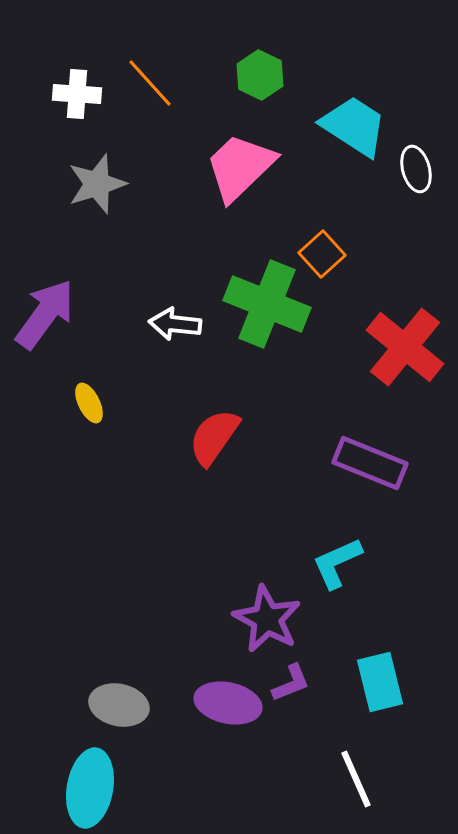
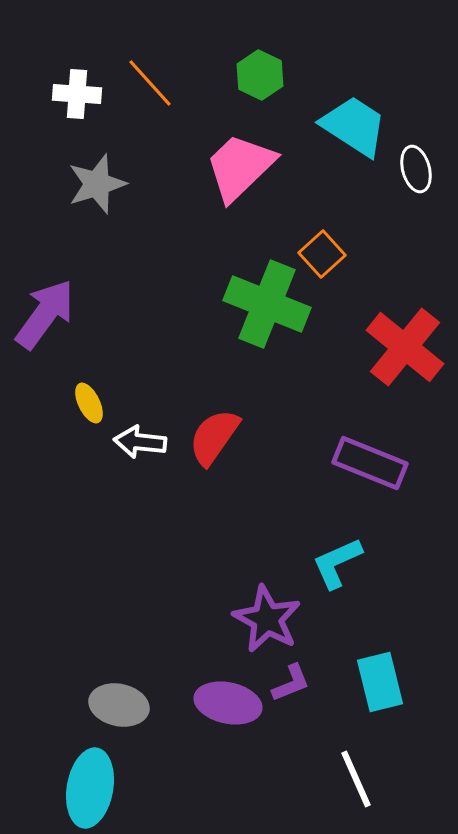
white arrow: moved 35 px left, 118 px down
